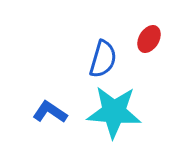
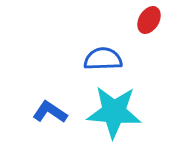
red ellipse: moved 19 px up
blue semicircle: rotated 108 degrees counterclockwise
